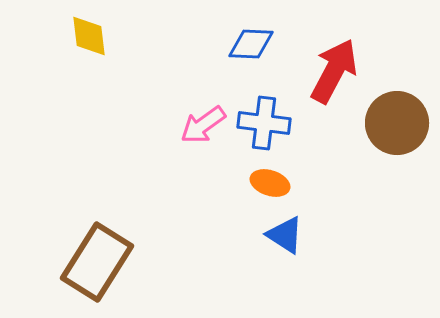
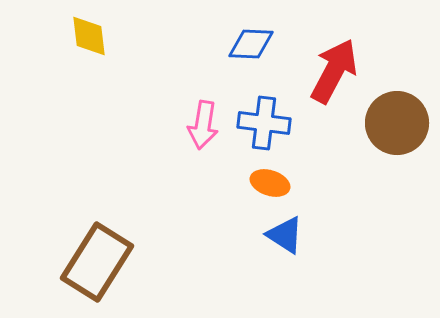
pink arrow: rotated 45 degrees counterclockwise
